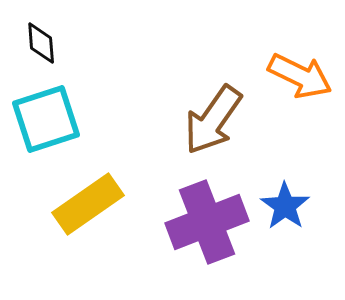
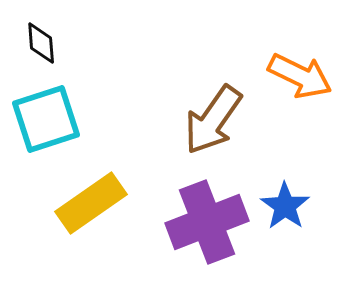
yellow rectangle: moved 3 px right, 1 px up
